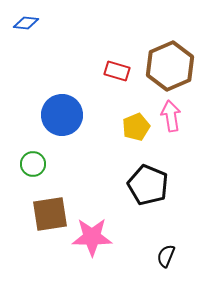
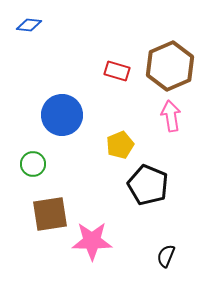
blue diamond: moved 3 px right, 2 px down
yellow pentagon: moved 16 px left, 18 px down
pink star: moved 4 px down
